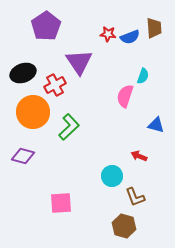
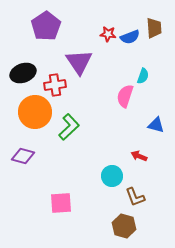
red cross: rotated 20 degrees clockwise
orange circle: moved 2 px right
